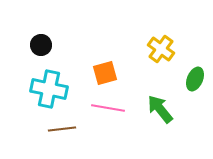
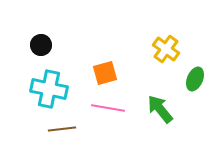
yellow cross: moved 5 px right
